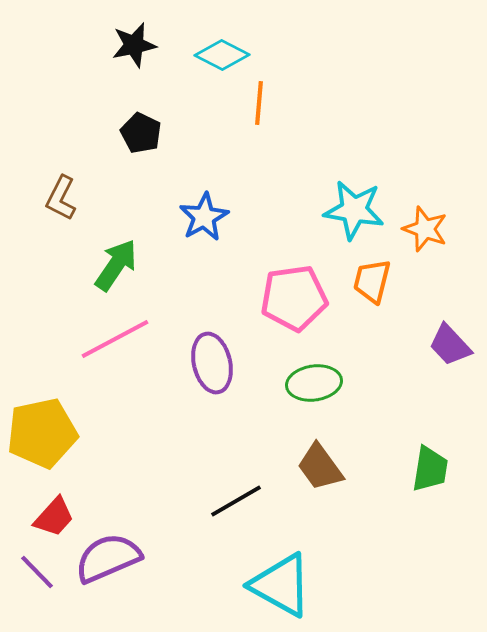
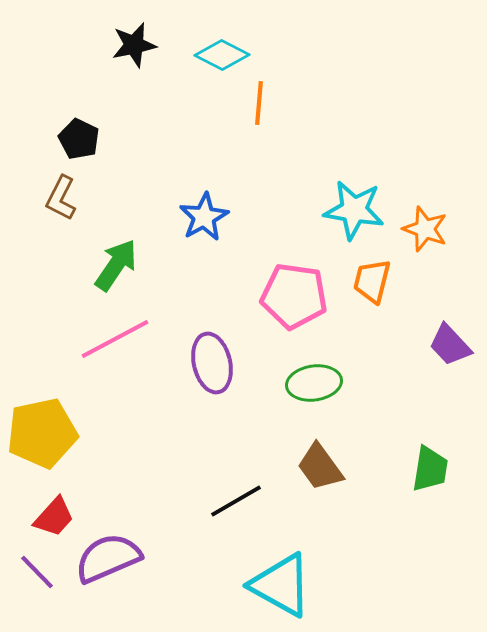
black pentagon: moved 62 px left, 6 px down
pink pentagon: moved 2 px up; rotated 16 degrees clockwise
